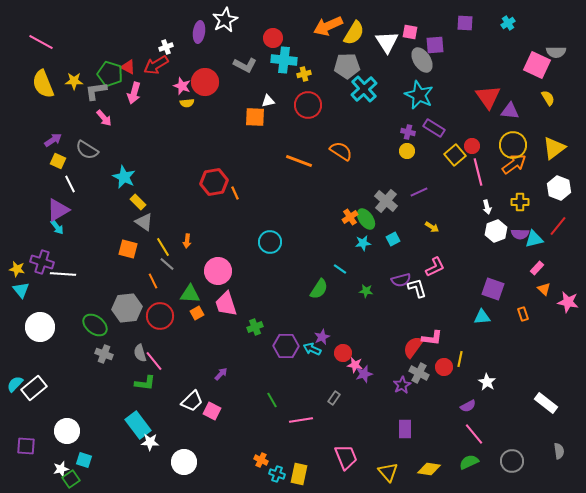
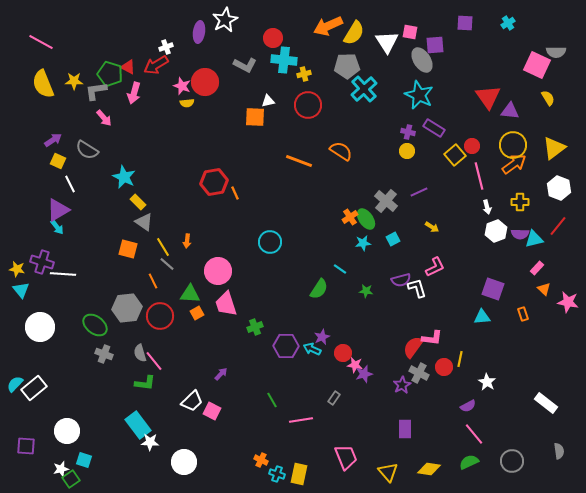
pink line at (478, 172): moved 1 px right, 4 px down
